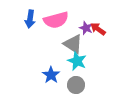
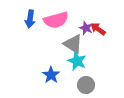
gray circle: moved 10 px right
